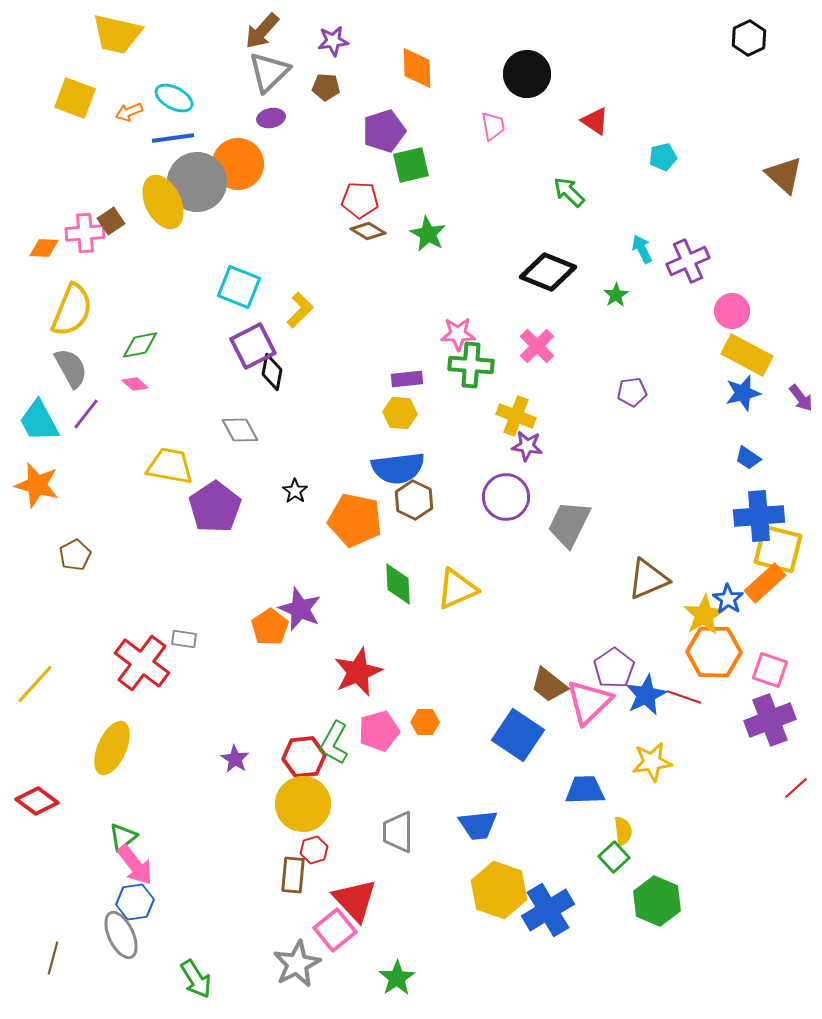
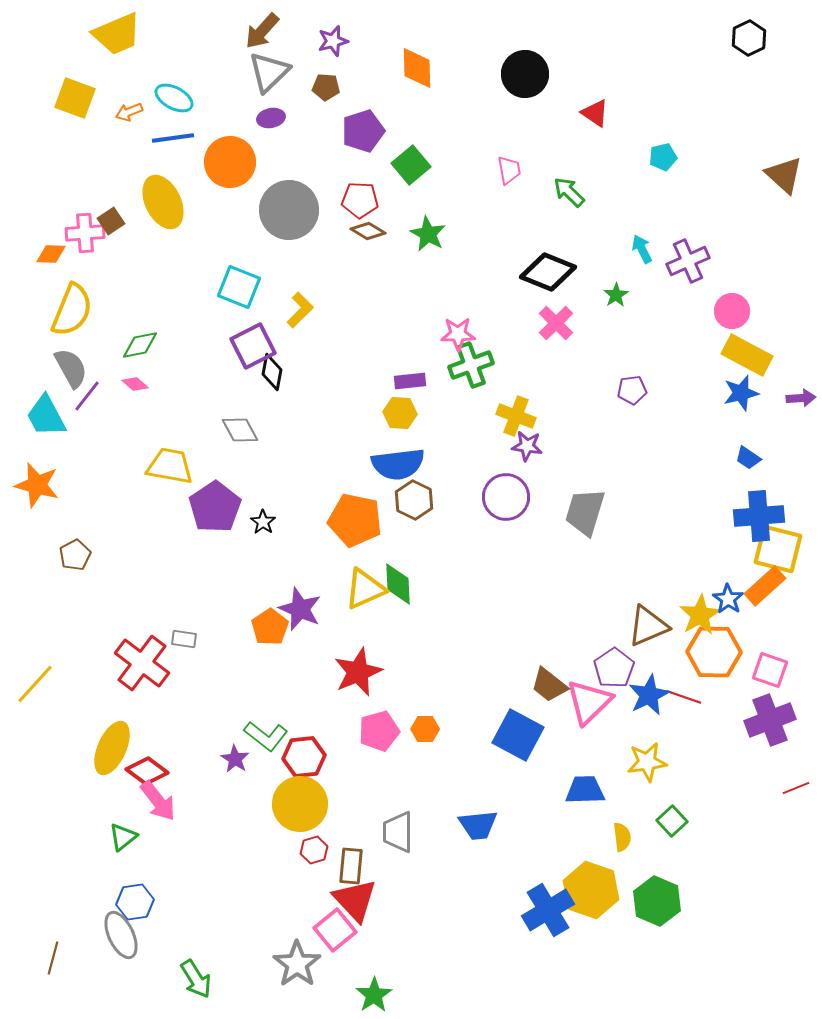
yellow trapezoid at (117, 34): rotated 36 degrees counterclockwise
purple star at (333, 41): rotated 8 degrees counterclockwise
black circle at (527, 74): moved 2 px left
red triangle at (595, 121): moved 8 px up
pink trapezoid at (493, 126): moved 16 px right, 44 px down
purple pentagon at (384, 131): moved 21 px left
orange circle at (238, 164): moved 8 px left, 2 px up
green square at (411, 165): rotated 27 degrees counterclockwise
gray circle at (197, 182): moved 92 px right, 28 px down
orange diamond at (44, 248): moved 7 px right, 6 px down
pink cross at (537, 346): moved 19 px right, 23 px up
green cross at (471, 365): rotated 24 degrees counterclockwise
purple rectangle at (407, 379): moved 3 px right, 2 px down
purple pentagon at (632, 392): moved 2 px up
blue star at (743, 393): moved 2 px left
purple arrow at (801, 398): rotated 56 degrees counterclockwise
purple line at (86, 414): moved 1 px right, 18 px up
cyan trapezoid at (39, 421): moved 7 px right, 5 px up
blue semicircle at (398, 468): moved 4 px up
black star at (295, 491): moved 32 px left, 31 px down
gray trapezoid at (569, 524): moved 16 px right, 12 px up; rotated 9 degrees counterclockwise
brown triangle at (648, 579): moved 47 px down
orange rectangle at (765, 583): moved 3 px down
yellow triangle at (457, 589): moved 92 px left
yellow star at (704, 615): moved 4 px left
blue star at (646, 695): moved 3 px right
orange hexagon at (425, 722): moved 7 px down
blue square at (518, 735): rotated 6 degrees counterclockwise
green L-shape at (334, 743): moved 68 px left, 7 px up; rotated 81 degrees counterclockwise
yellow star at (652, 762): moved 5 px left
red line at (796, 788): rotated 20 degrees clockwise
red diamond at (37, 801): moved 110 px right, 30 px up
yellow circle at (303, 804): moved 3 px left
yellow semicircle at (623, 831): moved 1 px left, 6 px down
green square at (614, 857): moved 58 px right, 36 px up
pink arrow at (135, 865): moved 23 px right, 64 px up
brown rectangle at (293, 875): moved 58 px right, 9 px up
yellow hexagon at (499, 890): moved 92 px right
gray star at (297, 964): rotated 9 degrees counterclockwise
green star at (397, 978): moved 23 px left, 17 px down
